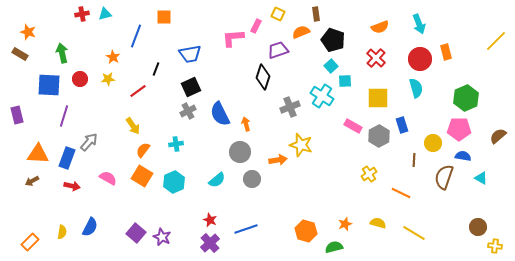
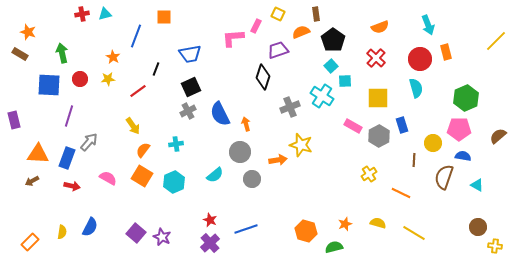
cyan arrow at (419, 24): moved 9 px right, 1 px down
black pentagon at (333, 40): rotated 15 degrees clockwise
purple rectangle at (17, 115): moved 3 px left, 5 px down
purple line at (64, 116): moved 5 px right
cyan triangle at (481, 178): moved 4 px left, 7 px down
cyan semicircle at (217, 180): moved 2 px left, 5 px up
